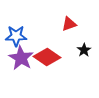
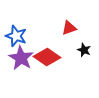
red triangle: moved 4 px down
blue star: rotated 20 degrees clockwise
black star: rotated 16 degrees counterclockwise
